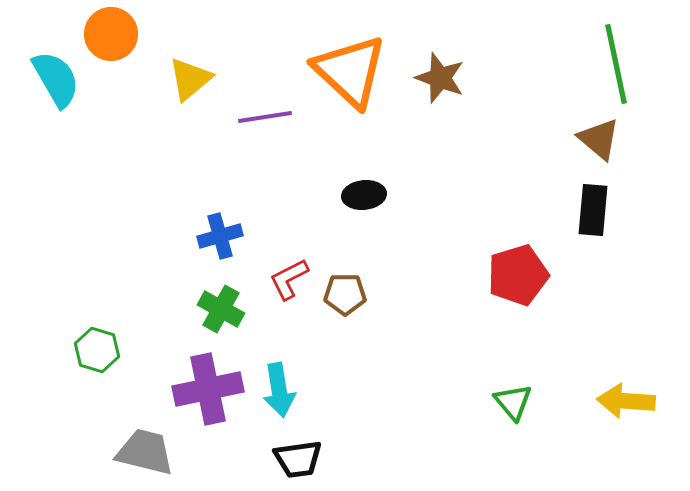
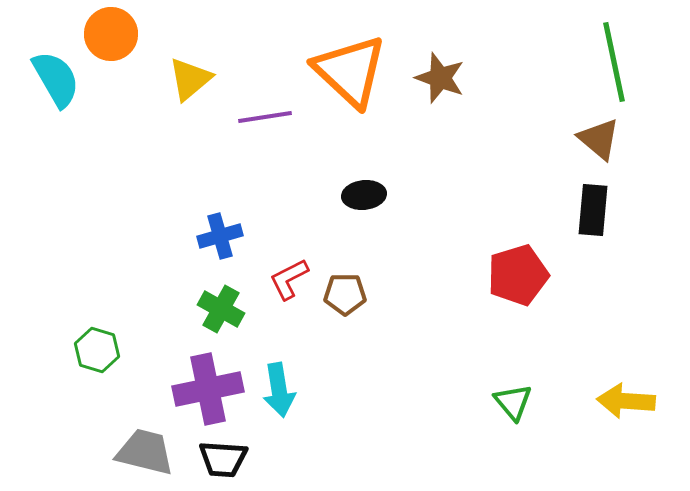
green line: moved 2 px left, 2 px up
black trapezoid: moved 75 px left; rotated 12 degrees clockwise
